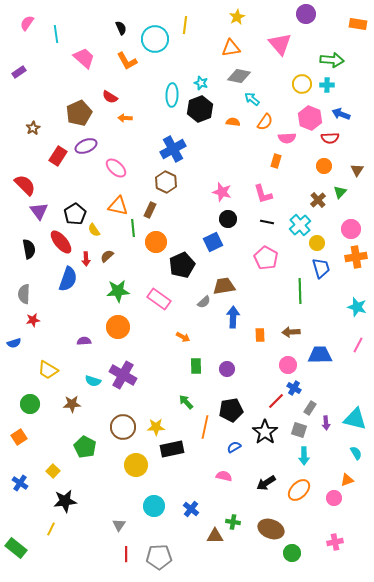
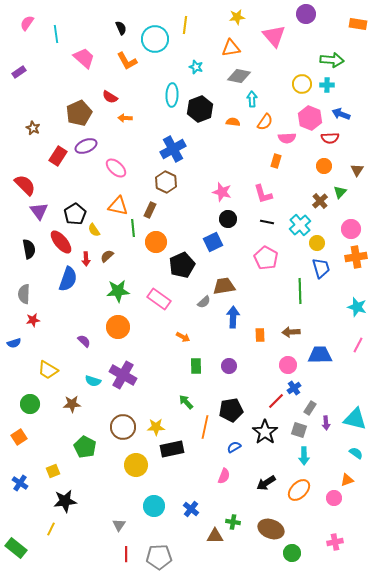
yellow star at (237, 17): rotated 21 degrees clockwise
pink triangle at (280, 44): moved 6 px left, 8 px up
cyan star at (201, 83): moved 5 px left, 16 px up
cyan arrow at (252, 99): rotated 49 degrees clockwise
brown star at (33, 128): rotated 16 degrees counterclockwise
brown cross at (318, 200): moved 2 px right, 1 px down
purple semicircle at (84, 341): rotated 48 degrees clockwise
purple circle at (227, 369): moved 2 px right, 3 px up
blue cross at (294, 388): rotated 24 degrees clockwise
cyan semicircle at (356, 453): rotated 24 degrees counterclockwise
yellow square at (53, 471): rotated 24 degrees clockwise
pink semicircle at (224, 476): rotated 98 degrees clockwise
